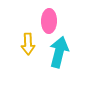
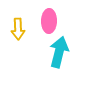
yellow arrow: moved 10 px left, 15 px up
